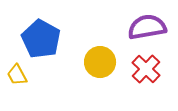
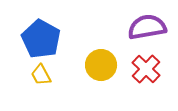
yellow circle: moved 1 px right, 3 px down
yellow trapezoid: moved 24 px right
